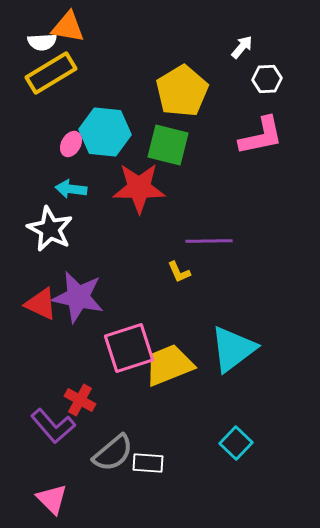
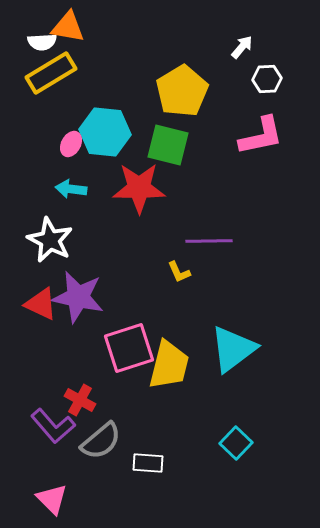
white star: moved 11 px down
yellow trapezoid: rotated 126 degrees clockwise
gray semicircle: moved 12 px left, 12 px up
